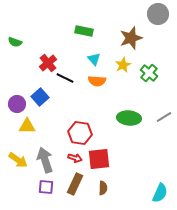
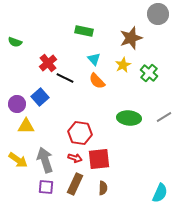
orange semicircle: rotated 42 degrees clockwise
yellow triangle: moved 1 px left
